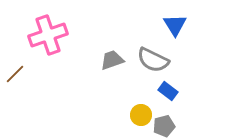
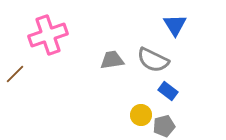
gray trapezoid: rotated 10 degrees clockwise
